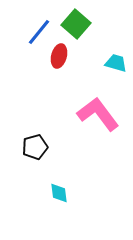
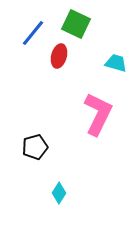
green square: rotated 16 degrees counterclockwise
blue line: moved 6 px left, 1 px down
pink L-shape: rotated 63 degrees clockwise
cyan diamond: rotated 40 degrees clockwise
